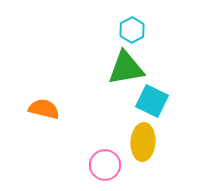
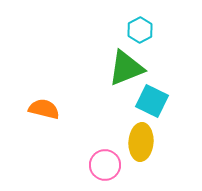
cyan hexagon: moved 8 px right
green triangle: rotated 12 degrees counterclockwise
yellow ellipse: moved 2 px left
